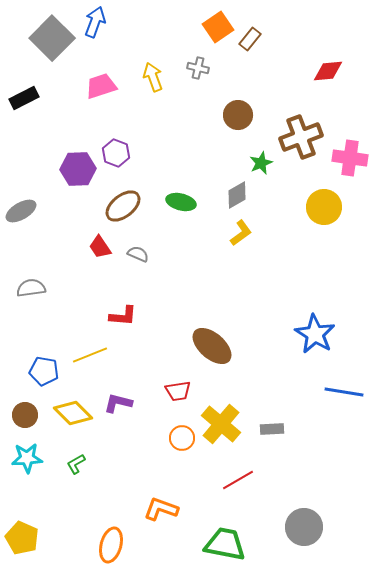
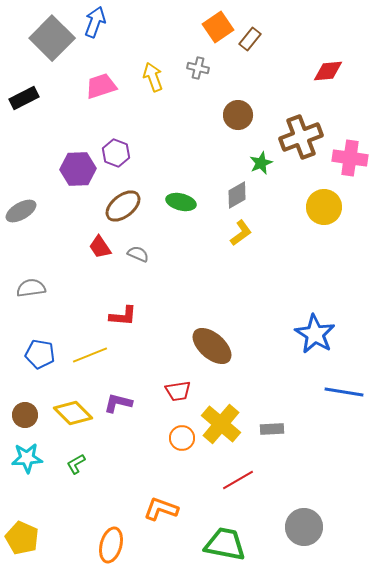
blue pentagon at (44, 371): moved 4 px left, 17 px up
